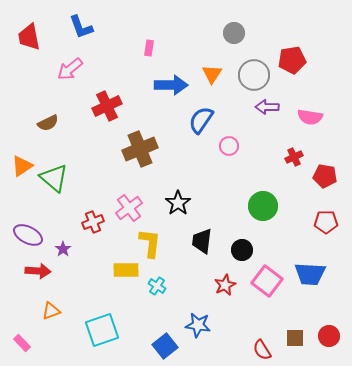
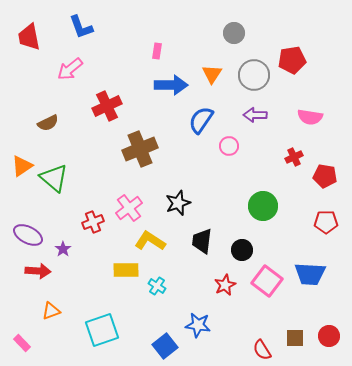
pink rectangle at (149, 48): moved 8 px right, 3 px down
purple arrow at (267, 107): moved 12 px left, 8 px down
black star at (178, 203): rotated 15 degrees clockwise
yellow L-shape at (150, 243): moved 2 px up; rotated 64 degrees counterclockwise
